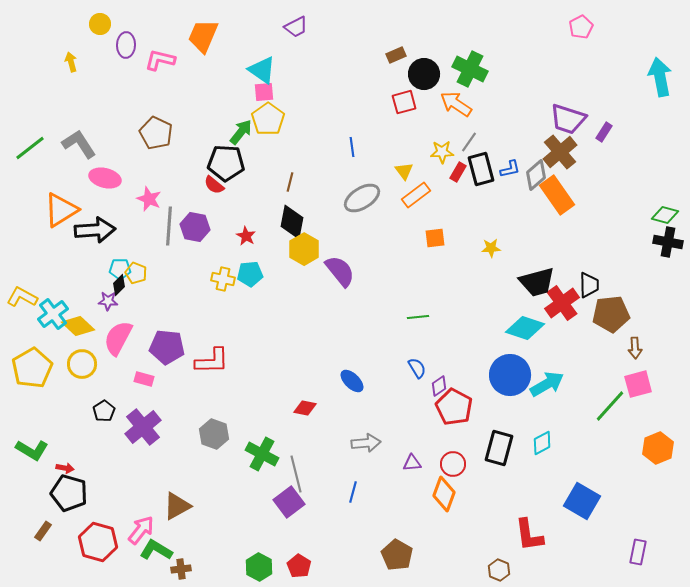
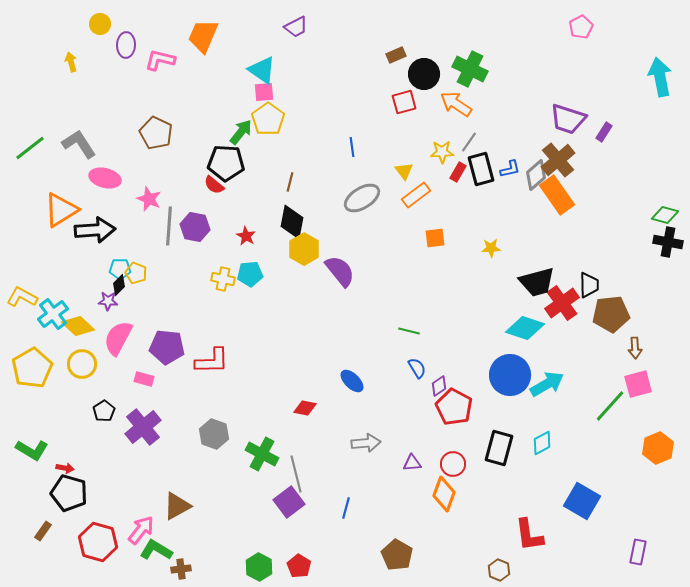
brown cross at (560, 152): moved 2 px left, 8 px down
green line at (418, 317): moved 9 px left, 14 px down; rotated 20 degrees clockwise
blue line at (353, 492): moved 7 px left, 16 px down
